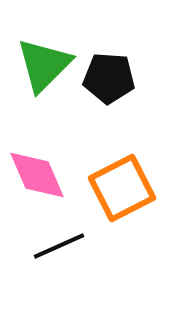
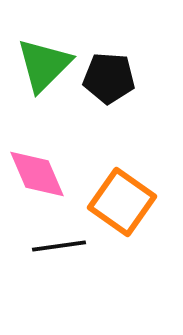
pink diamond: moved 1 px up
orange square: moved 14 px down; rotated 28 degrees counterclockwise
black line: rotated 16 degrees clockwise
